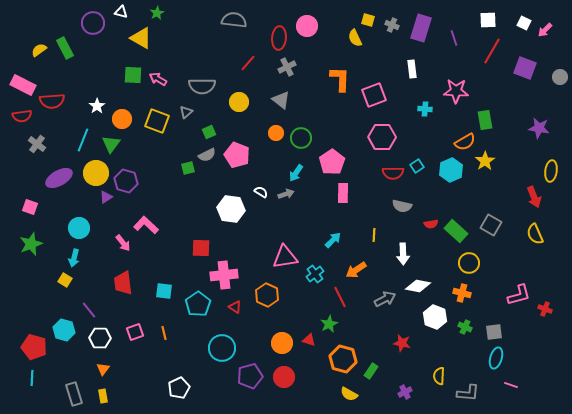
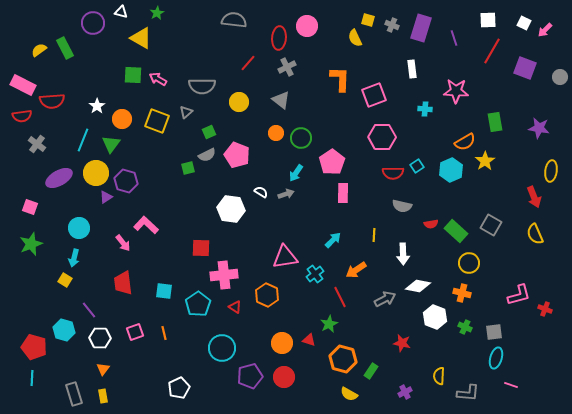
green rectangle at (485, 120): moved 10 px right, 2 px down
